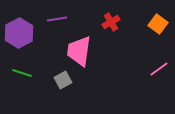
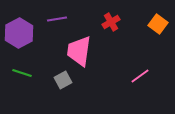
pink line: moved 19 px left, 7 px down
